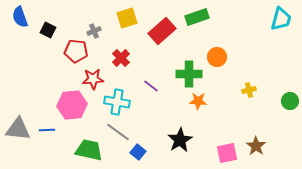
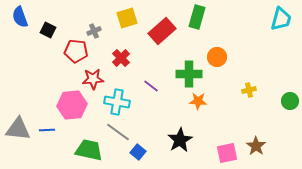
green rectangle: rotated 55 degrees counterclockwise
